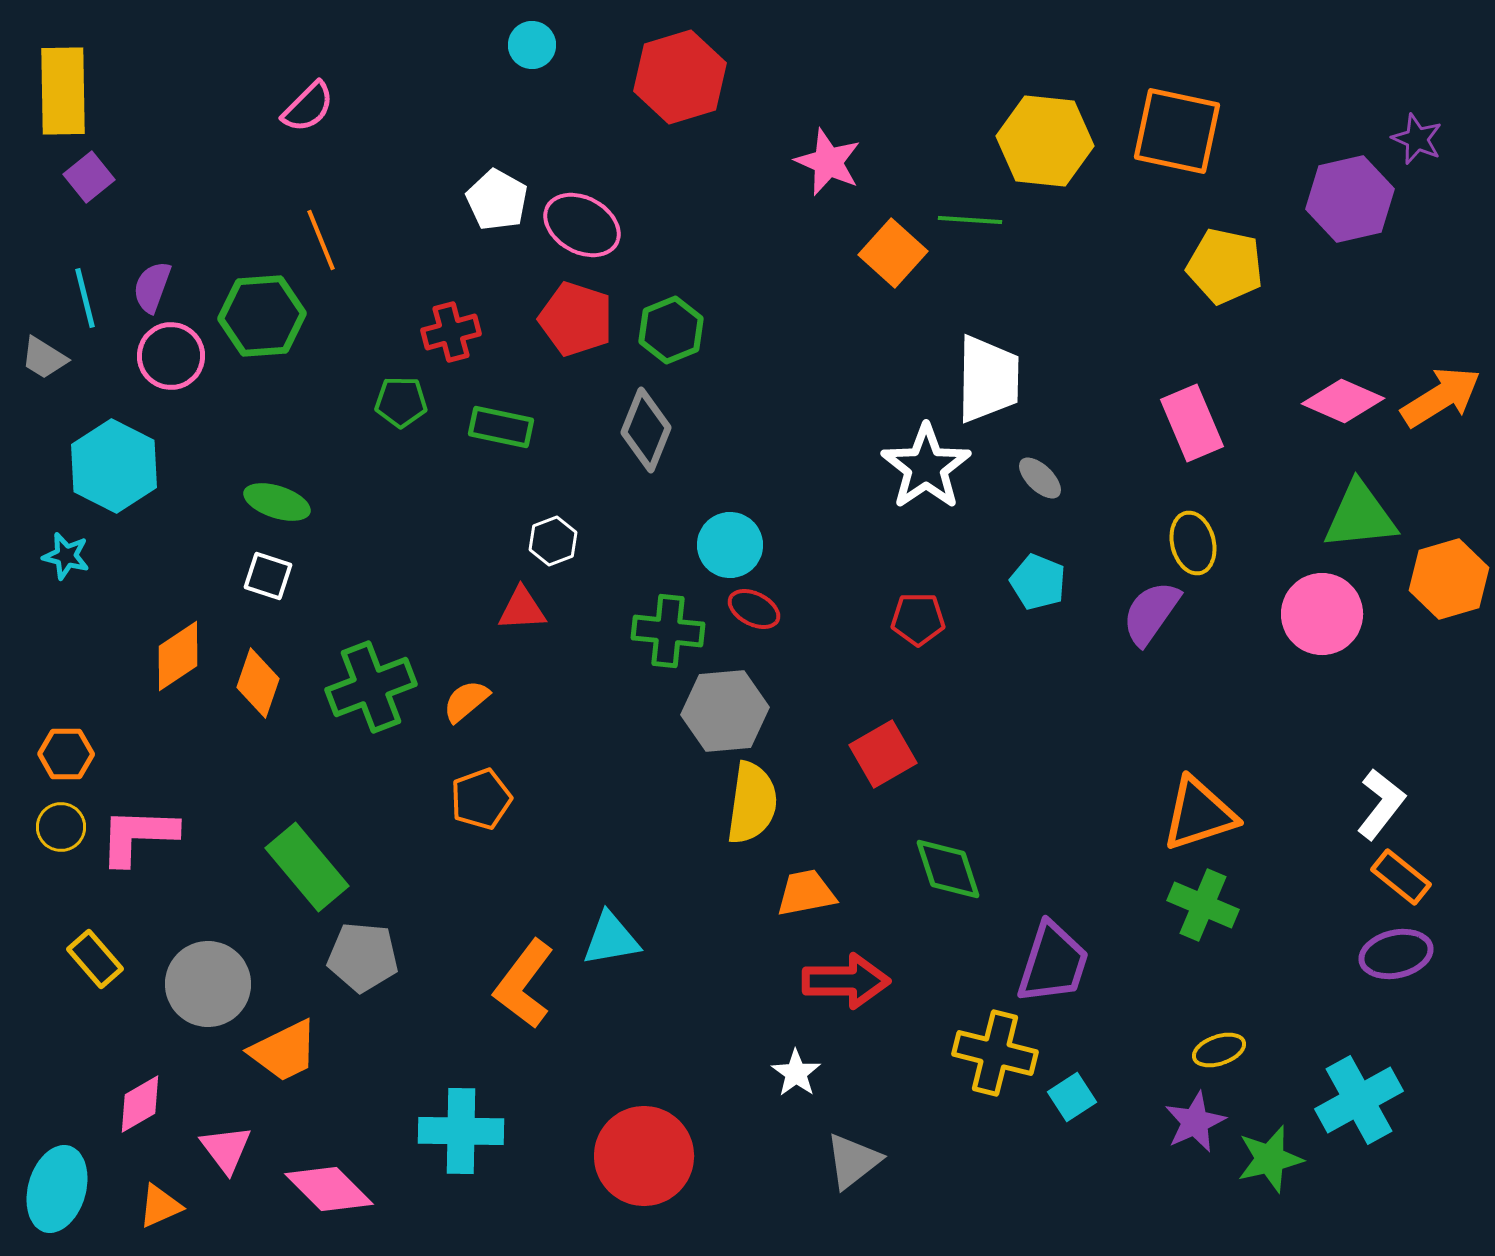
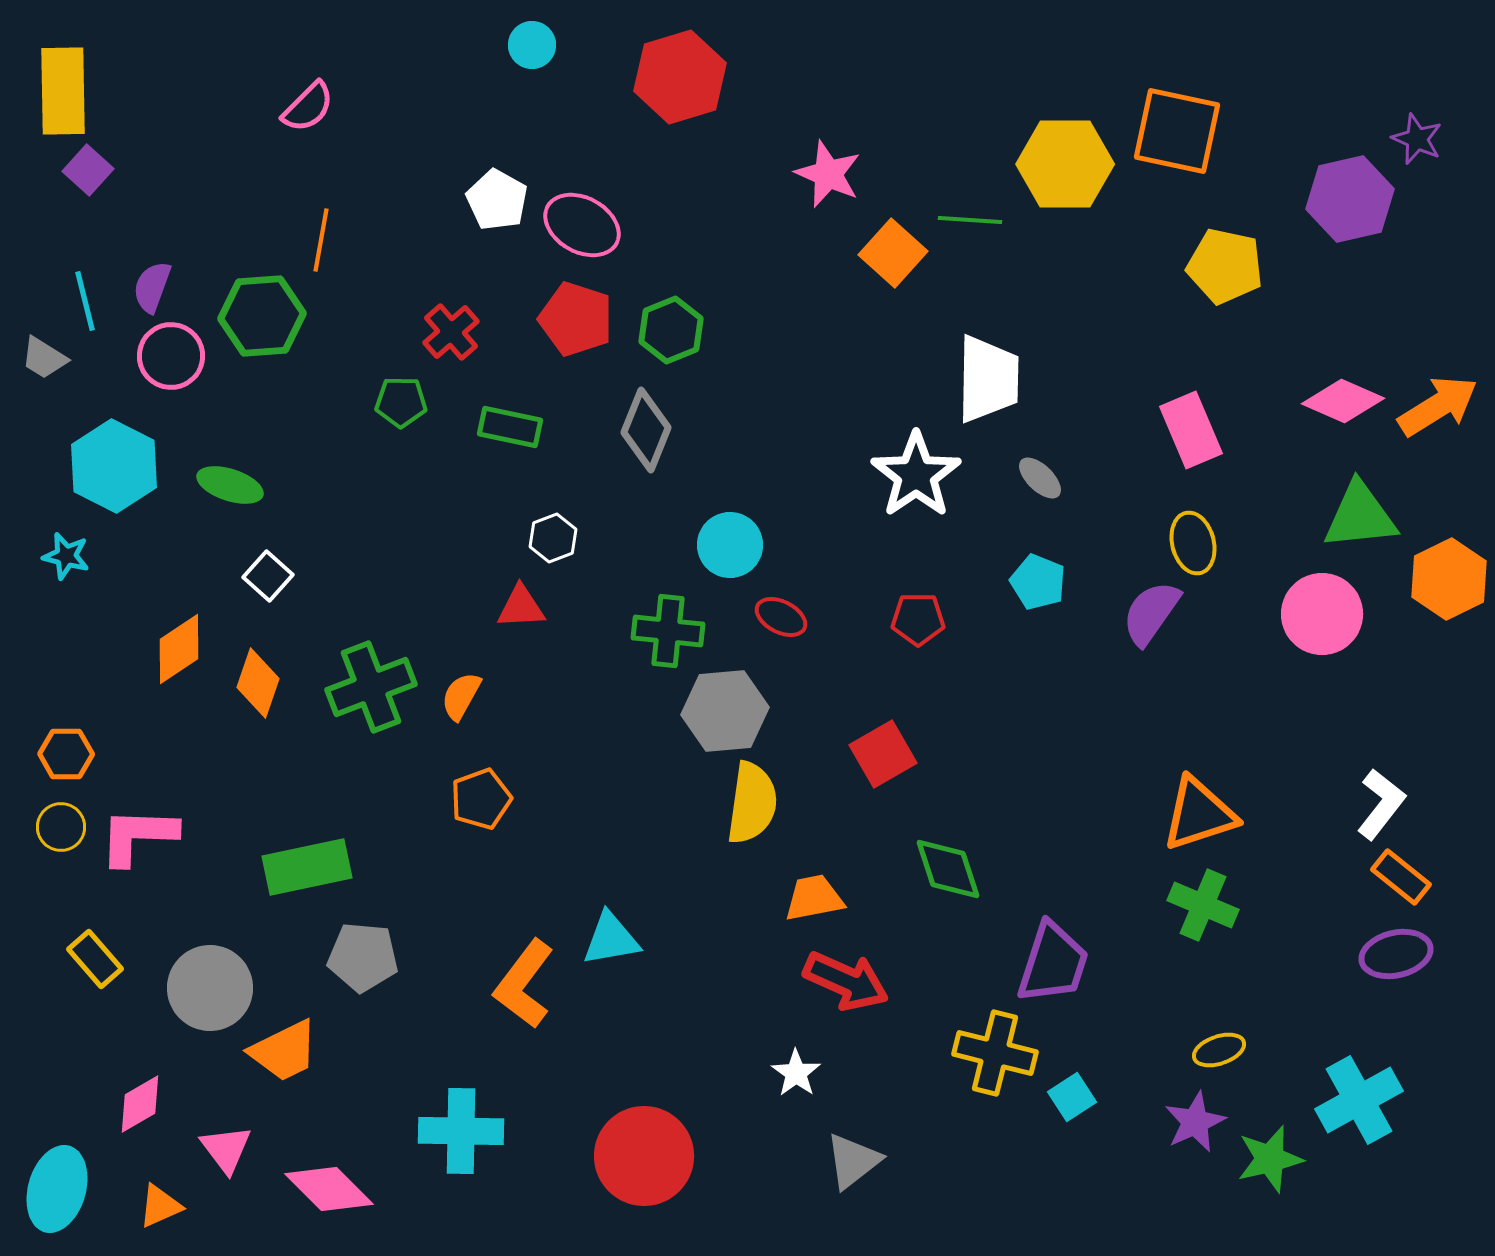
yellow hexagon at (1045, 141): moved 20 px right, 23 px down; rotated 6 degrees counterclockwise
pink star at (828, 162): moved 12 px down
purple square at (89, 177): moved 1 px left, 7 px up; rotated 9 degrees counterclockwise
orange line at (321, 240): rotated 32 degrees clockwise
cyan line at (85, 298): moved 3 px down
red cross at (451, 332): rotated 26 degrees counterclockwise
orange arrow at (1441, 397): moved 3 px left, 9 px down
pink rectangle at (1192, 423): moved 1 px left, 7 px down
green rectangle at (501, 427): moved 9 px right
white star at (926, 467): moved 10 px left, 8 px down
green ellipse at (277, 502): moved 47 px left, 17 px up
white hexagon at (553, 541): moved 3 px up
white square at (268, 576): rotated 24 degrees clockwise
orange hexagon at (1449, 579): rotated 10 degrees counterclockwise
red triangle at (522, 609): moved 1 px left, 2 px up
red ellipse at (754, 609): moved 27 px right, 8 px down
orange diamond at (178, 656): moved 1 px right, 7 px up
orange semicircle at (466, 701): moved 5 px left, 5 px up; rotated 21 degrees counterclockwise
green rectangle at (307, 867): rotated 62 degrees counterclockwise
orange trapezoid at (806, 893): moved 8 px right, 5 px down
red arrow at (846, 981): rotated 24 degrees clockwise
gray circle at (208, 984): moved 2 px right, 4 px down
